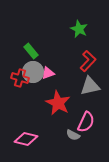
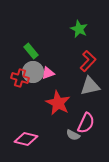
pink semicircle: moved 1 px down
